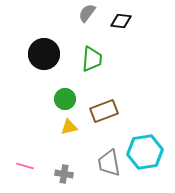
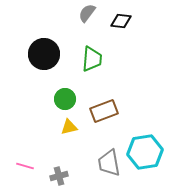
gray cross: moved 5 px left, 2 px down; rotated 24 degrees counterclockwise
